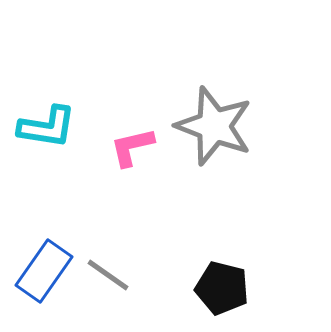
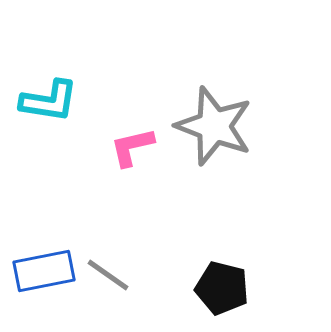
cyan L-shape: moved 2 px right, 26 px up
blue rectangle: rotated 44 degrees clockwise
